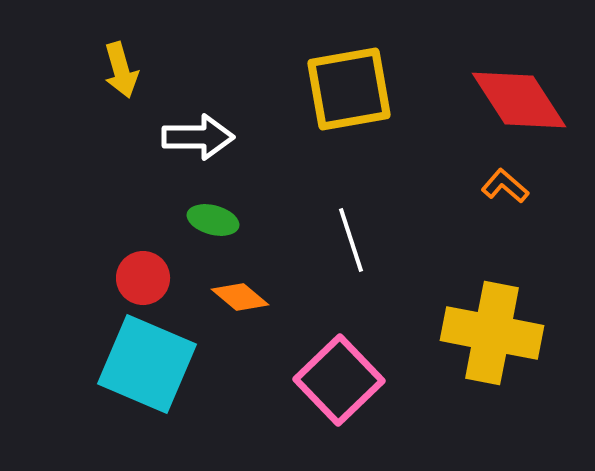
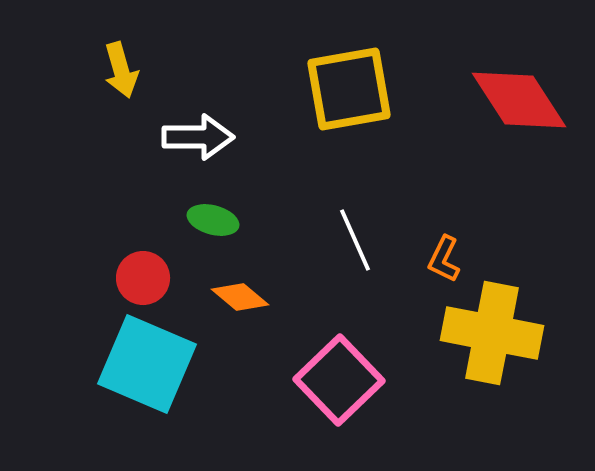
orange L-shape: moved 61 px left, 73 px down; rotated 105 degrees counterclockwise
white line: moved 4 px right; rotated 6 degrees counterclockwise
